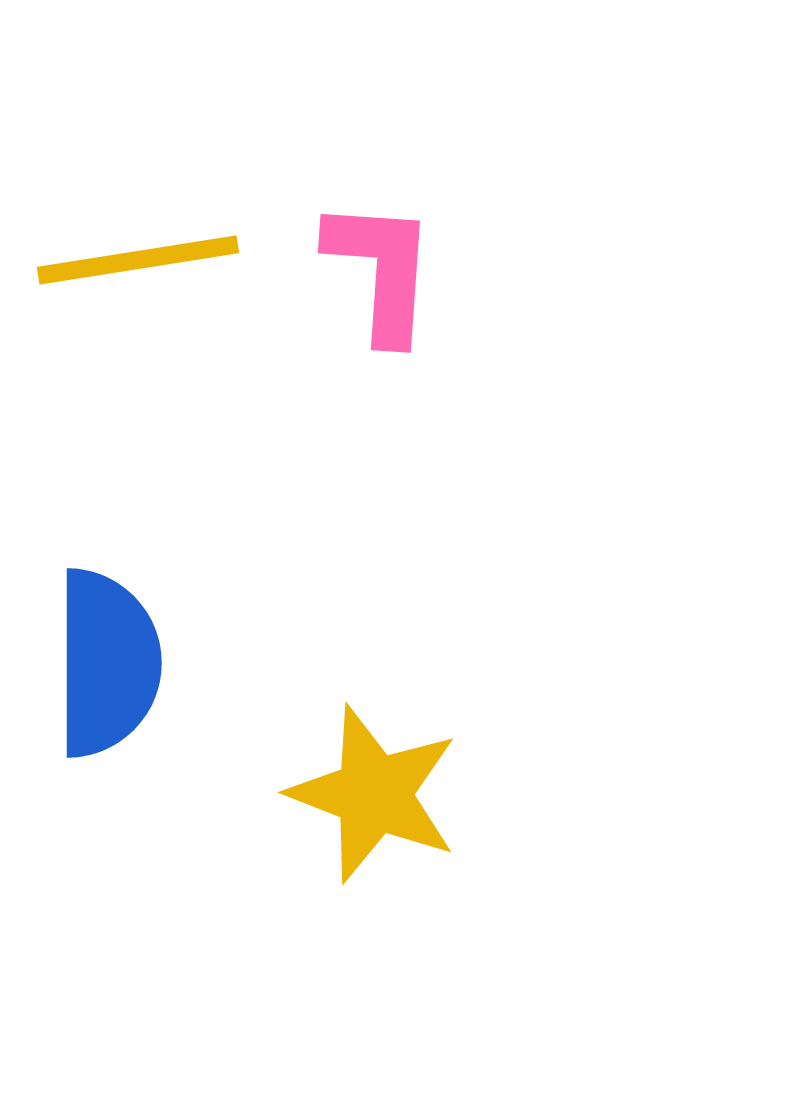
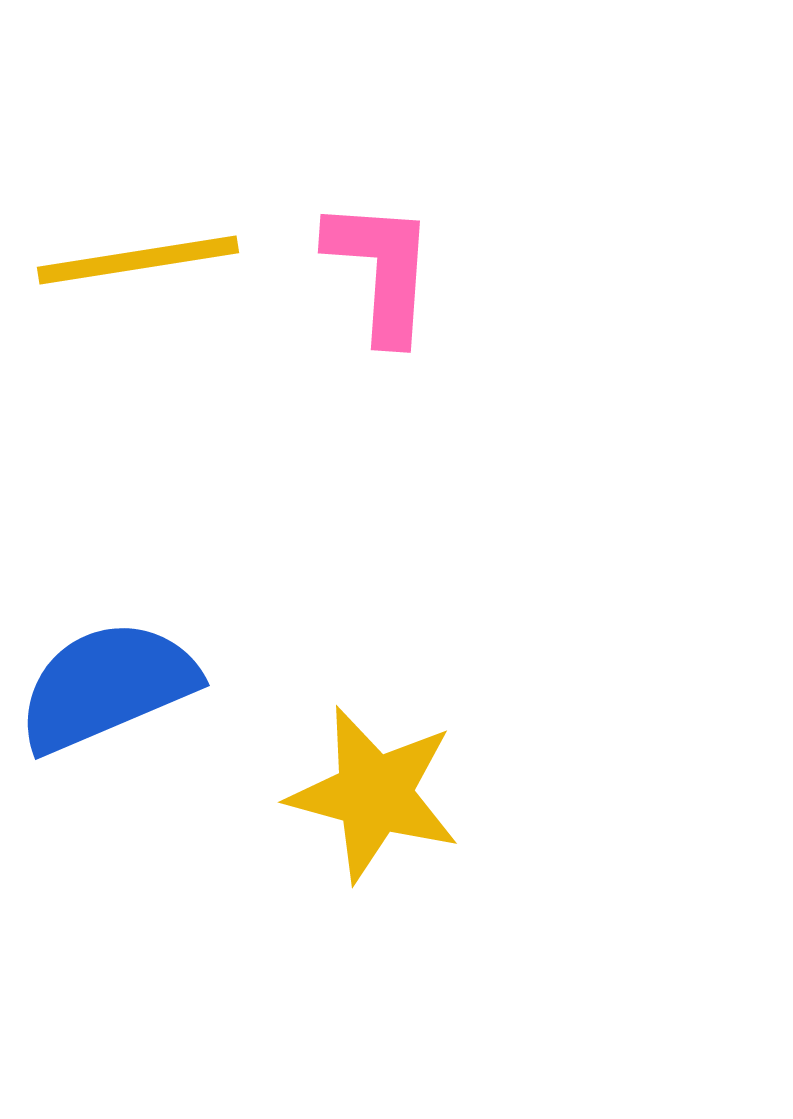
blue semicircle: moved 23 px down; rotated 113 degrees counterclockwise
yellow star: rotated 6 degrees counterclockwise
